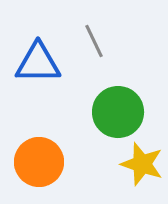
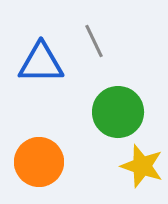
blue triangle: moved 3 px right
yellow star: moved 2 px down
